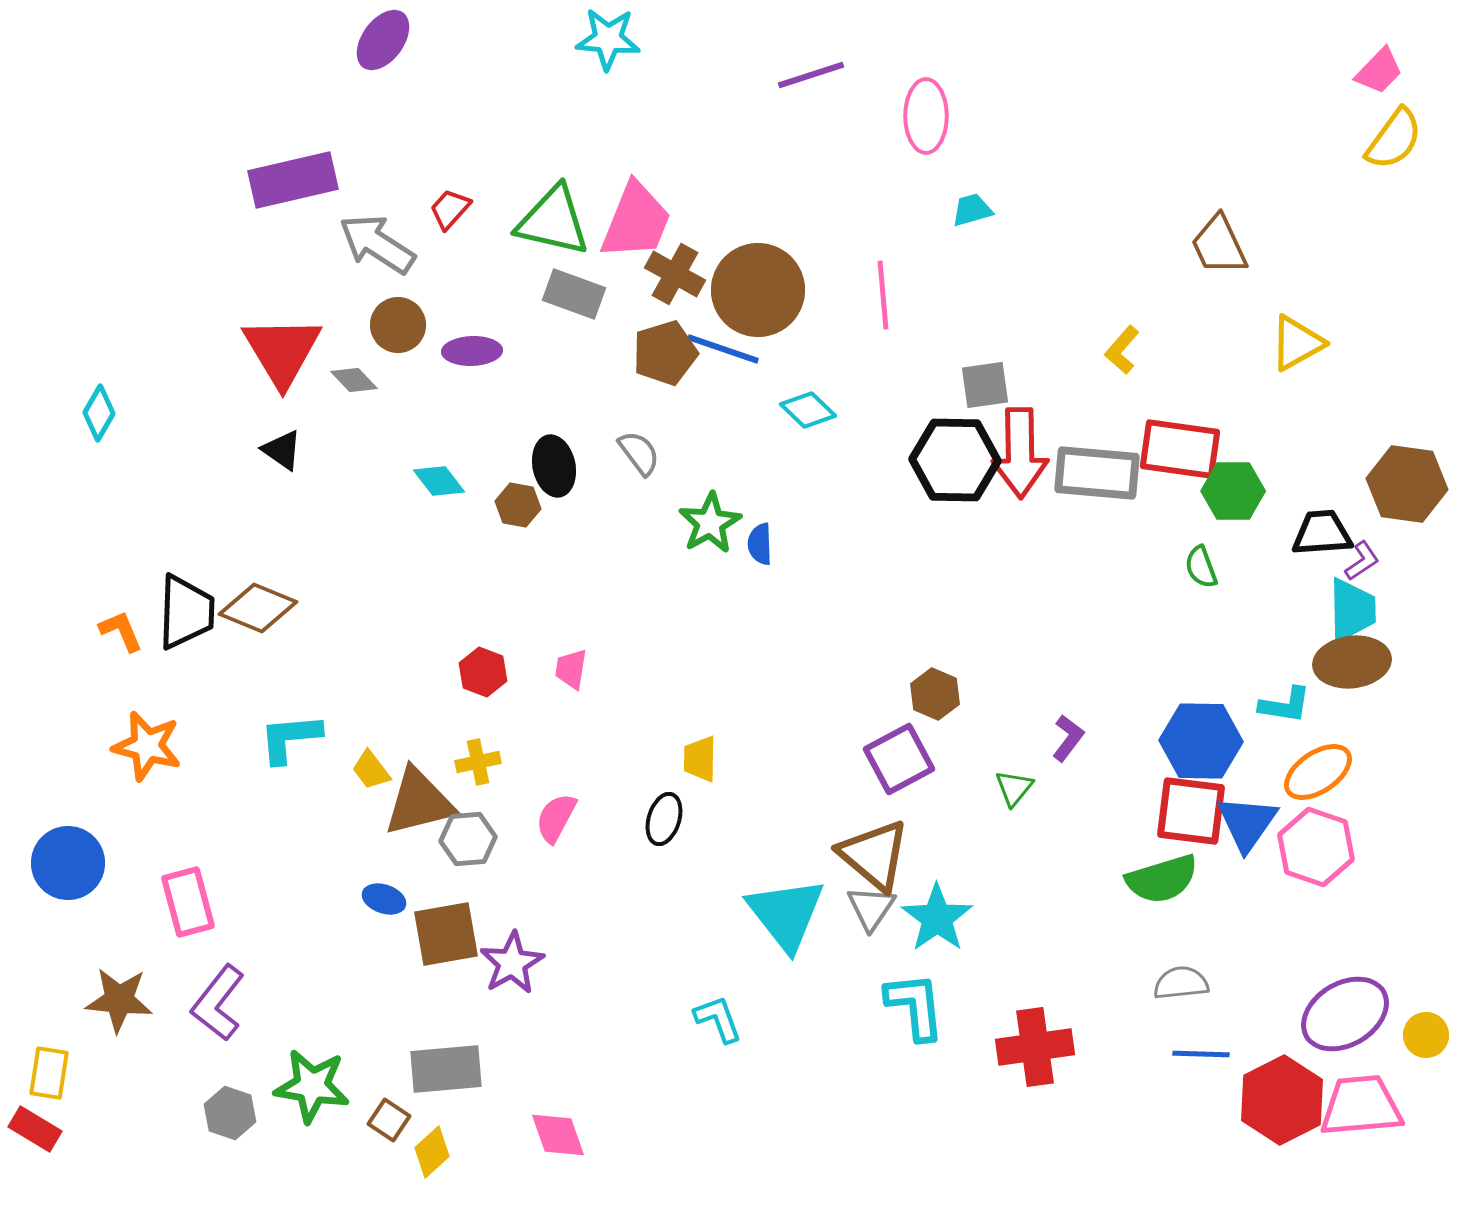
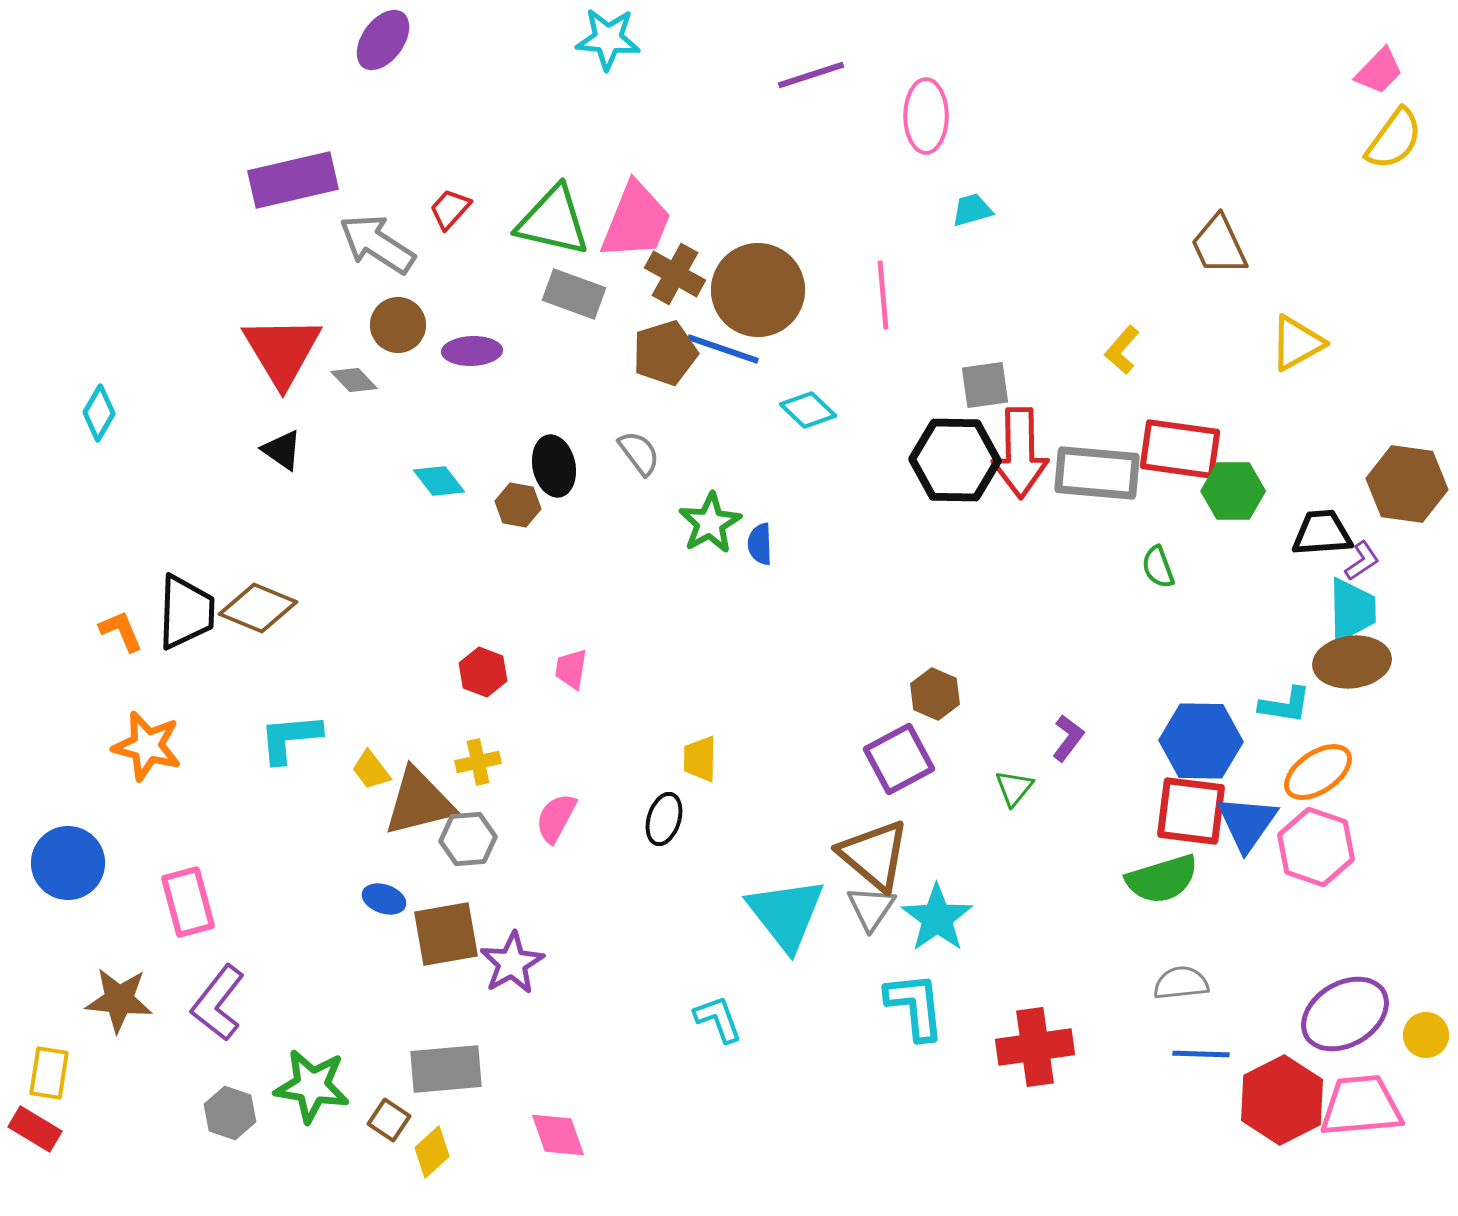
green semicircle at (1201, 567): moved 43 px left
